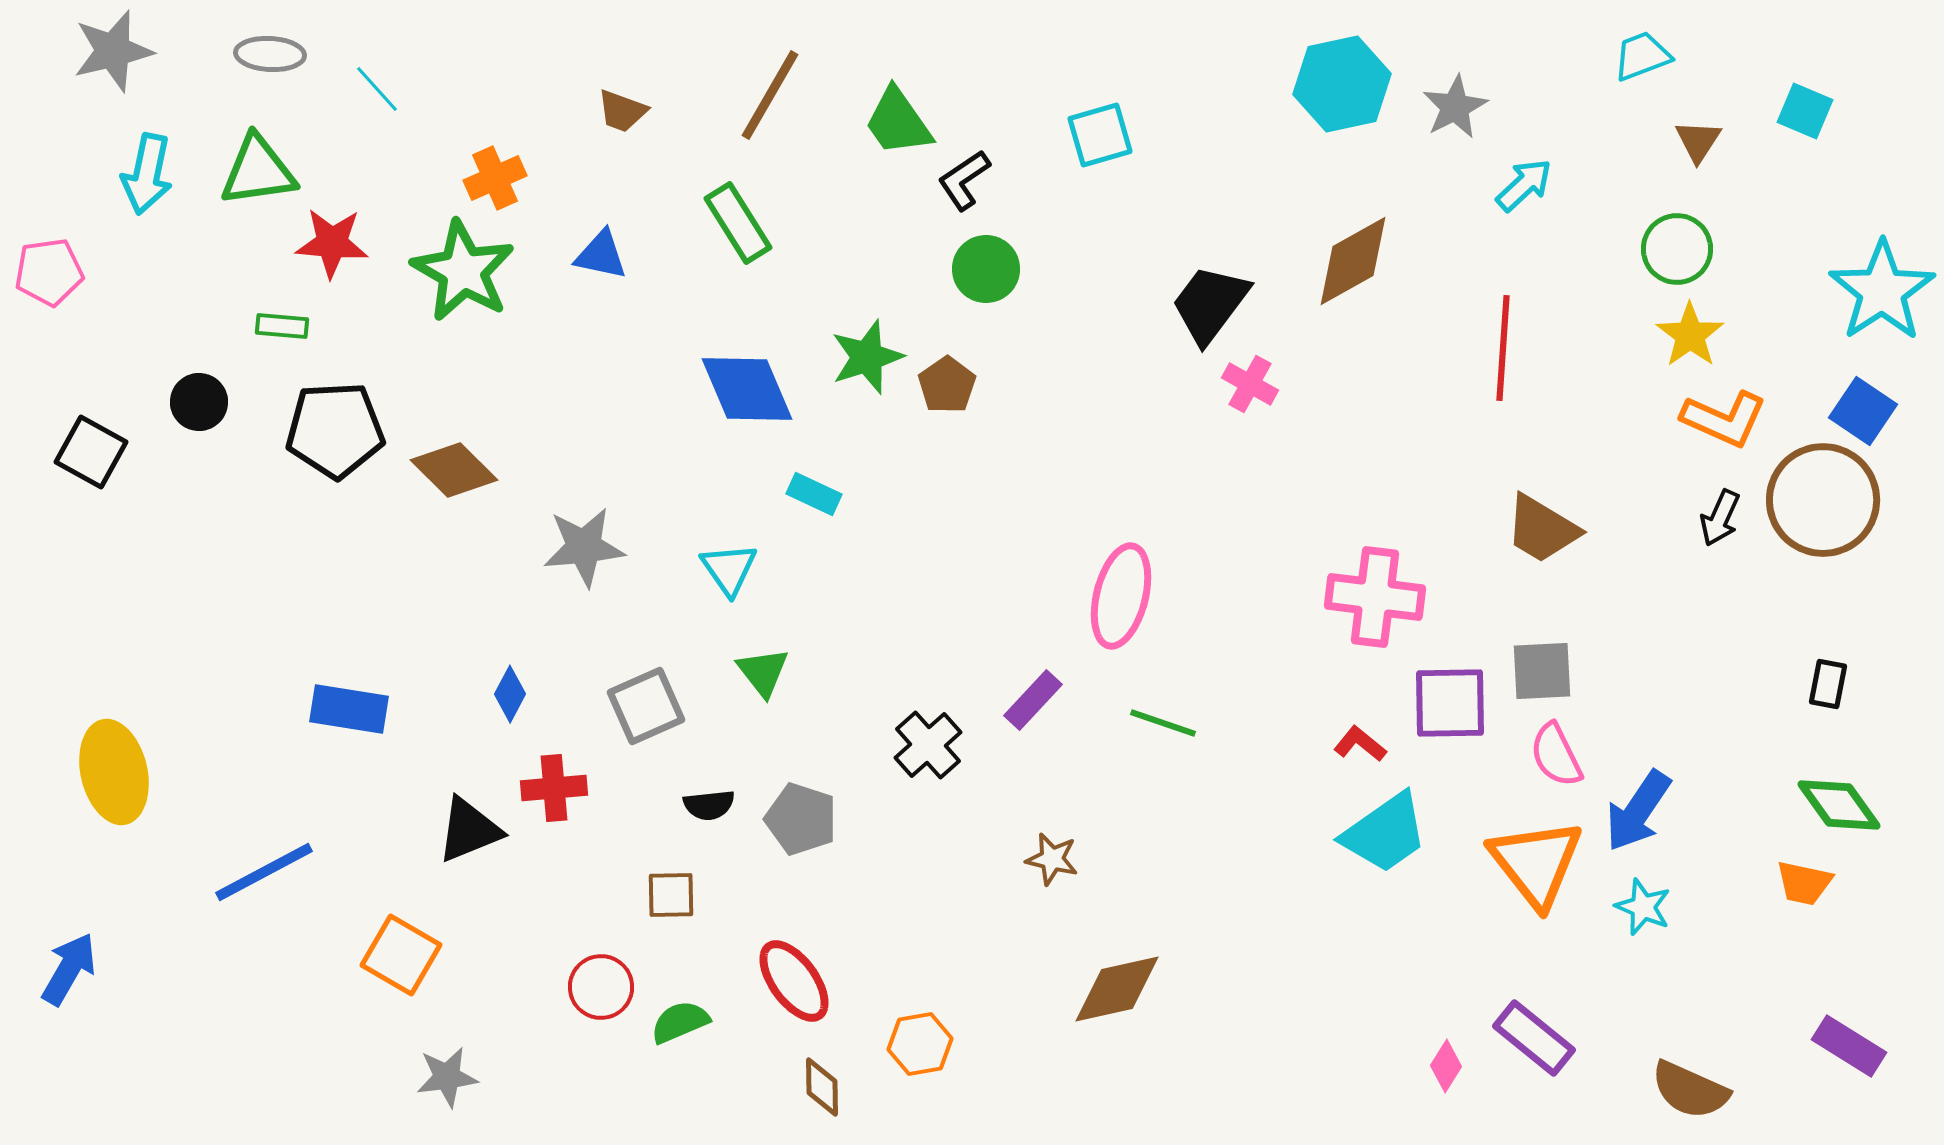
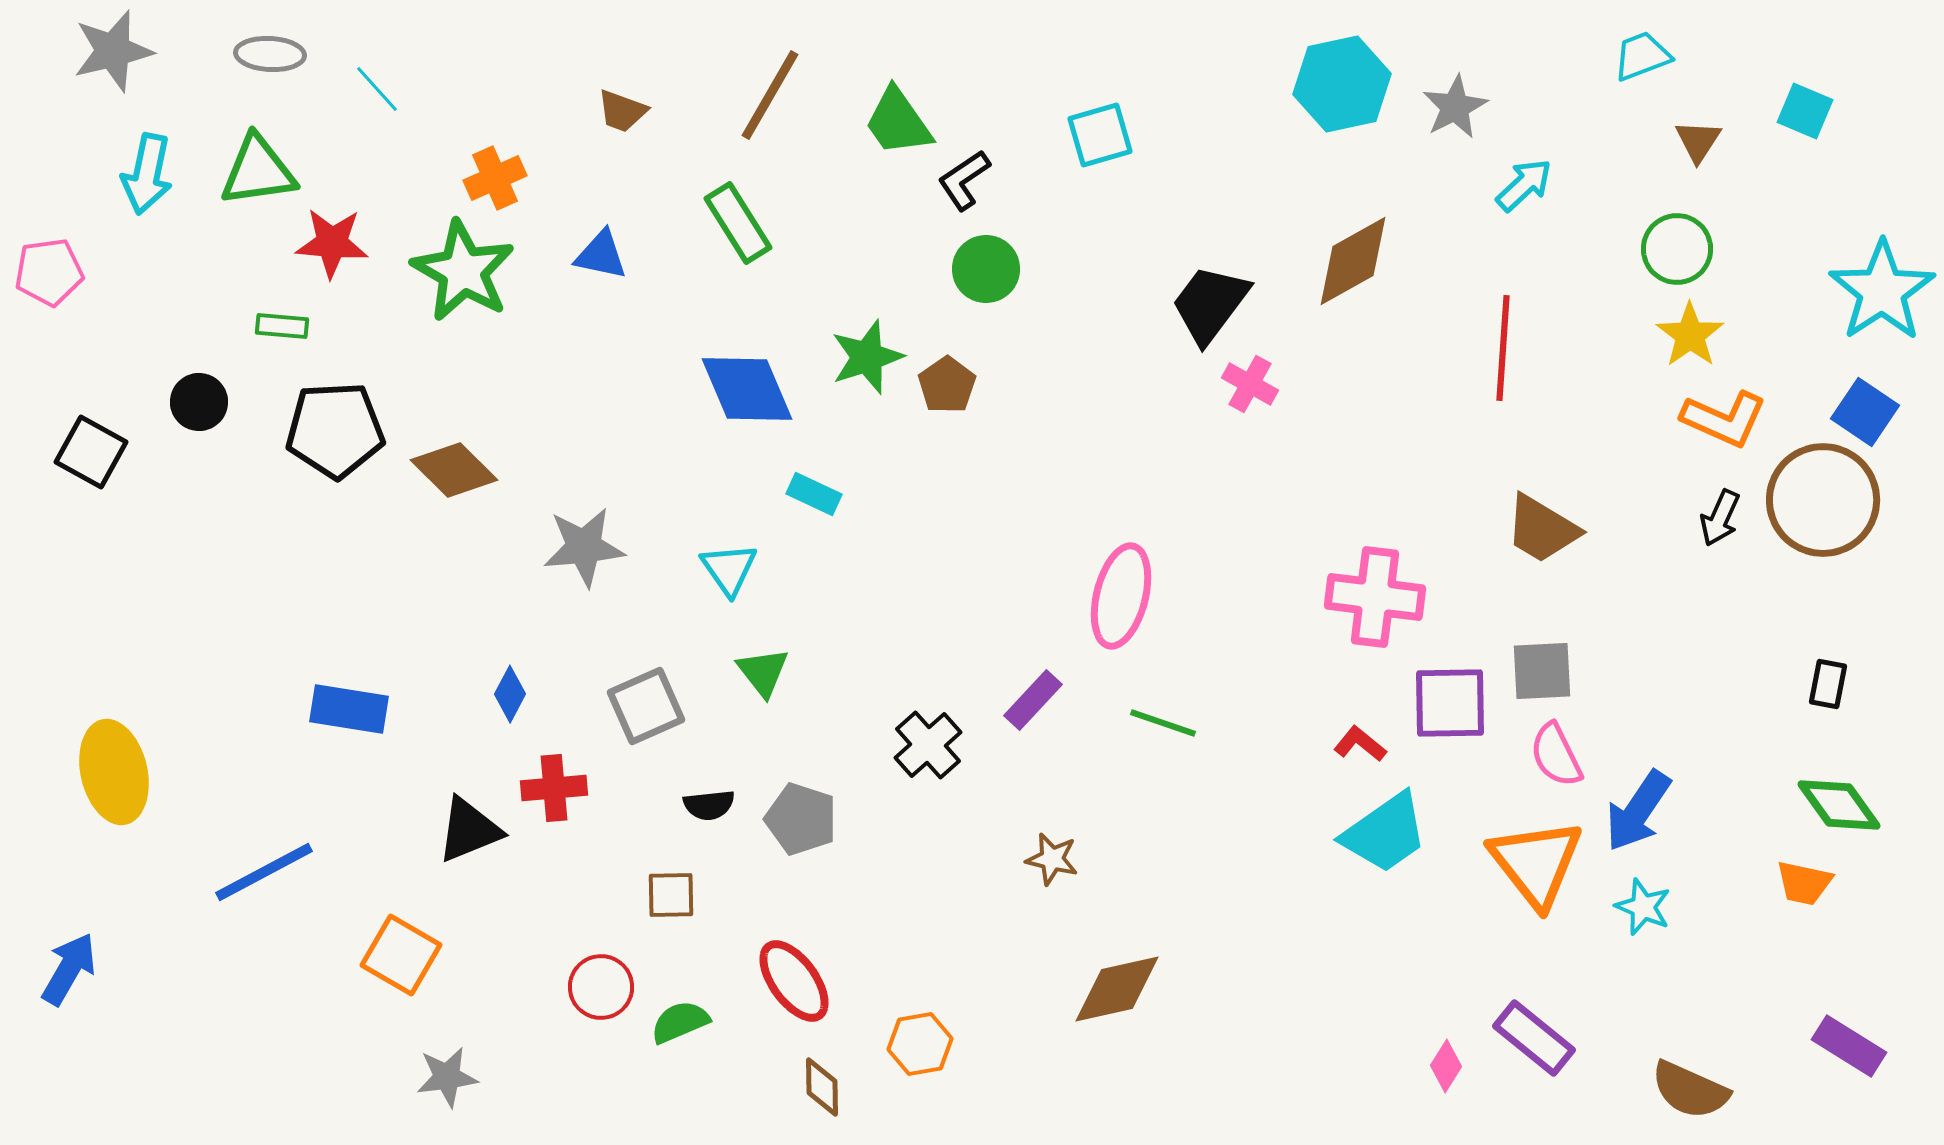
blue square at (1863, 411): moved 2 px right, 1 px down
